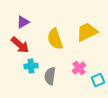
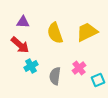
purple triangle: rotated 32 degrees clockwise
yellow semicircle: moved 6 px up
cyan cross: rotated 24 degrees counterclockwise
gray semicircle: moved 5 px right
